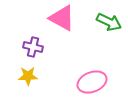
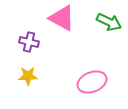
purple cross: moved 4 px left, 5 px up
